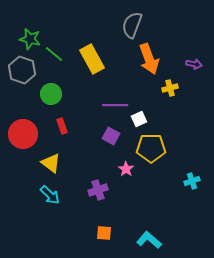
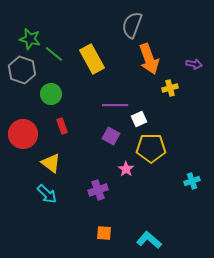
cyan arrow: moved 3 px left, 1 px up
